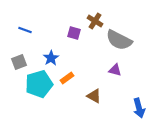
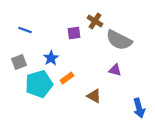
purple square: rotated 24 degrees counterclockwise
